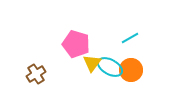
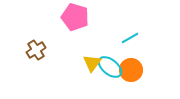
pink pentagon: moved 1 px left, 27 px up
cyan ellipse: rotated 10 degrees clockwise
brown cross: moved 24 px up
